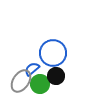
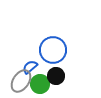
blue circle: moved 3 px up
blue semicircle: moved 2 px left, 2 px up
